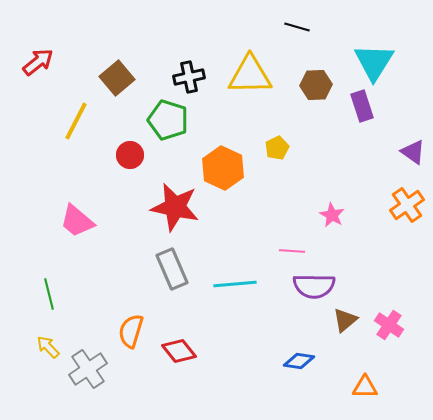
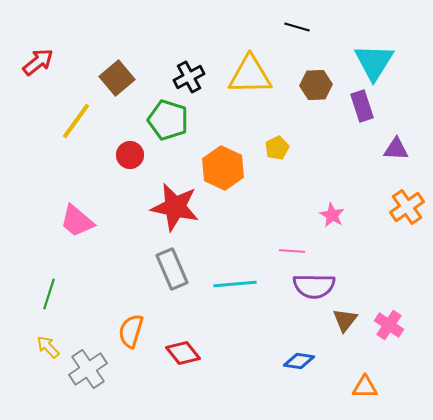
black cross: rotated 16 degrees counterclockwise
yellow line: rotated 9 degrees clockwise
purple triangle: moved 17 px left, 3 px up; rotated 32 degrees counterclockwise
orange cross: moved 2 px down
green line: rotated 32 degrees clockwise
brown triangle: rotated 12 degrees counterclockwise
red diamond: moved 4 px right, 2 px down
